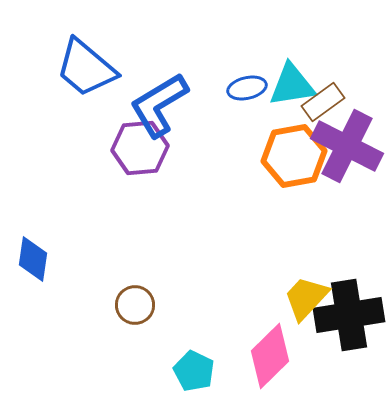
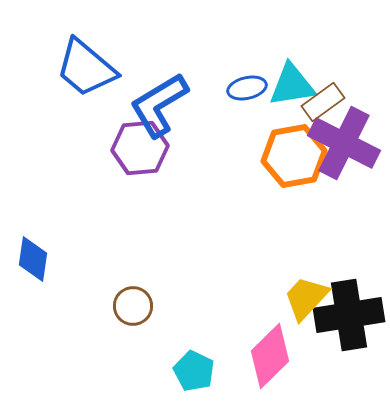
purple cross: moved 3 px left, 3 px up
brown circle: moved 2 px left, 1 px down
